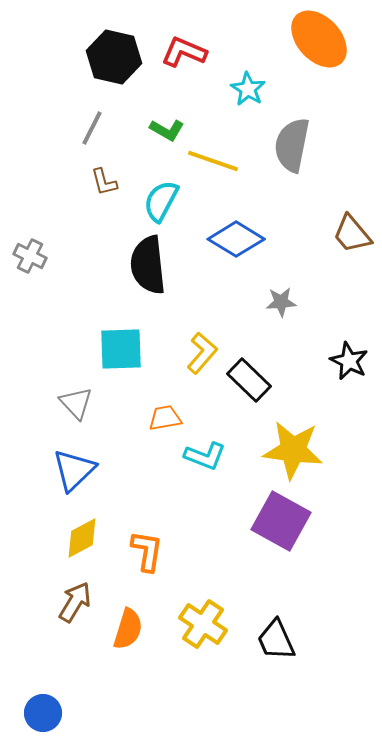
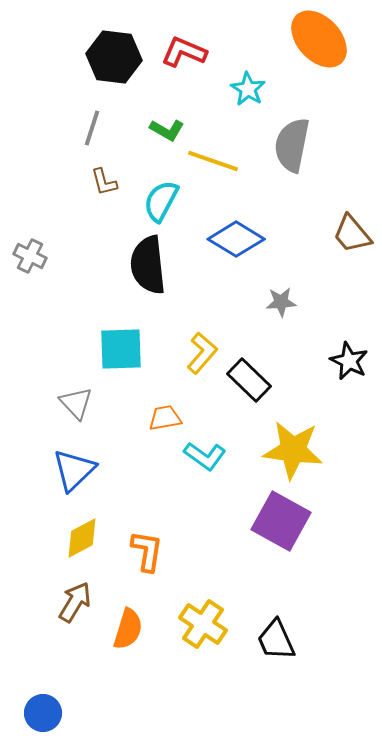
black hexagon: rotated 6 degrees counterclockwise
gray line: rotated 9 degrees counterclockwise
cyan L-shape: rotated 15 degrees clockwise
